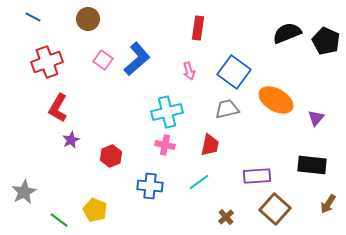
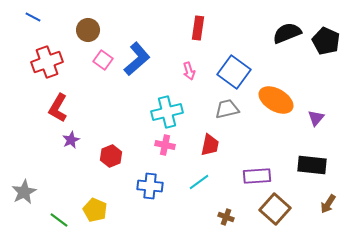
brown circle: moved 11 px down
brown cross: rotated 28 degrees counterclockwise
